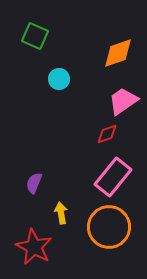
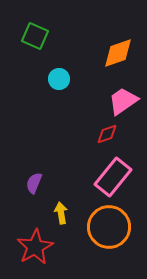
red star: moved 1 px right; rotated 15 degrees clockwise
